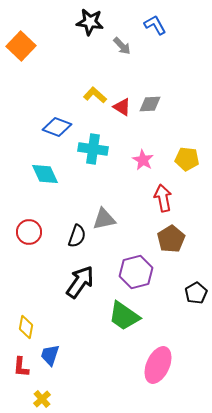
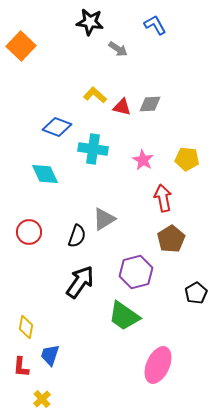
gray arrow: moved 4 px left, 3 px down; rotated 12 degrees counterclockwise
red triangle: rotated 18 degrees counterclockwise
gray triangle: rotated 20 degrees counterclockwise
